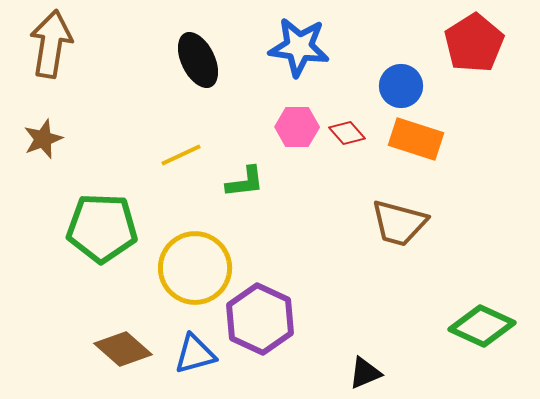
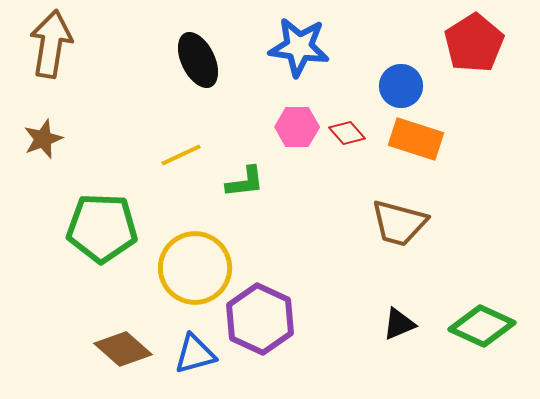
black triangle: moved 34 px right, 49 px up
